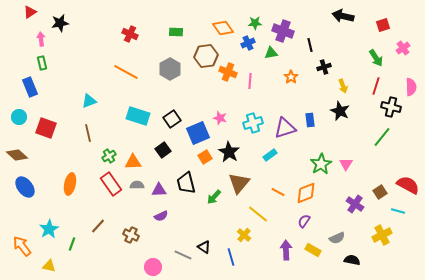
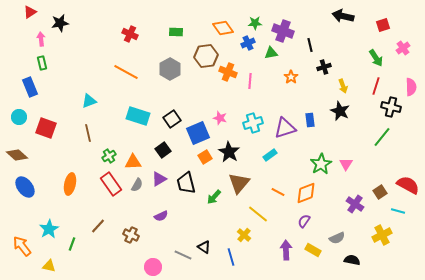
gray semicircle at (137, 185): rotated 120 degrees clockwise
purple triangle at (159, 190): moved 11 px up; rotated 28 degrees counterclockwise
